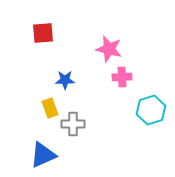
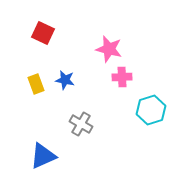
red square: rotated 30 degrees clockwise
blue star: rotated 12 degrees clockwise
yellow rectangle: moved 14 px left, 24 px up
gray cross: moved 8 px right; rotated 30 degrees clockwise
blue triangle: moved 1 px down
